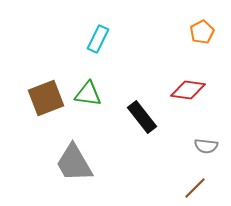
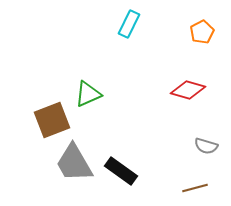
cyan rectangle: moved 31 px right, 15 px up
red diamond: rotated 8 degrees clockwise
green triangle: rotated 32 degrees counterclockwise
brown square: moved 6 px right, 22 px down
black rectangle: moved 21 px left, 54 px down; rotated 16 degrees counterclockwise
gray semicircle: rotated 10 degrees clockwise
brown line: rotated 30 degrees clockwise
